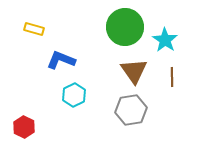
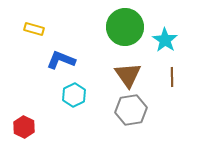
brown triangle: moved 6 px left, 4 px down
